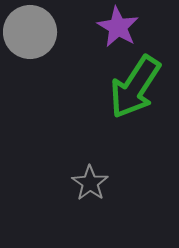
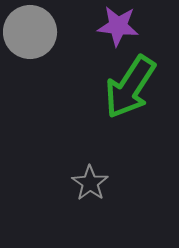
purple star: moved 1 px up; rotated 24 degrees counterclockwise
green arrow: moved 5 px left
